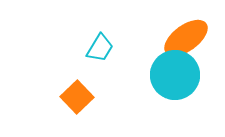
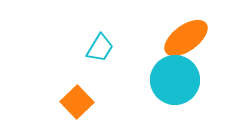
cyan circle: moved 5 px down
orange square: moved 5 px down
